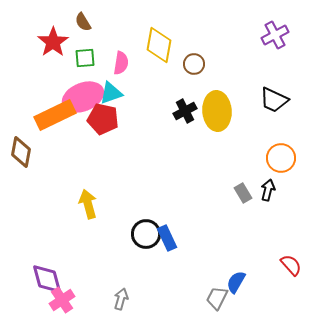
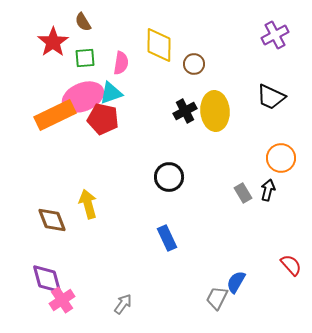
yellow diamond: rotated 9 degrees counterclockwise
black trapezoid: moved 3 px left, 3 px up
yellow ellipse: moved 2 px left
brown diamond: moved 31 px right, 68 px down; rotated 32 degrees counterclockwise
black circle: moved 23 px right, 57 px up
gray arrow: moved 2 px right, 5 px down; rotated 20 degrees clockwise
